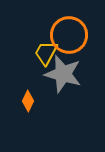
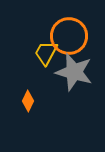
orange circle: moved 1 px down
gray star: moved 11 px right, 2 px up
